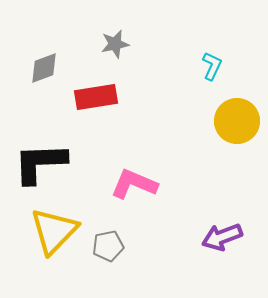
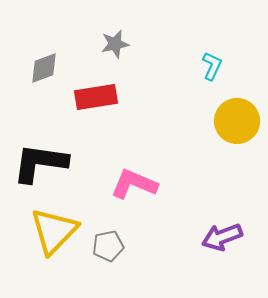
black L-shape: rotated 10 degrees clockwise
